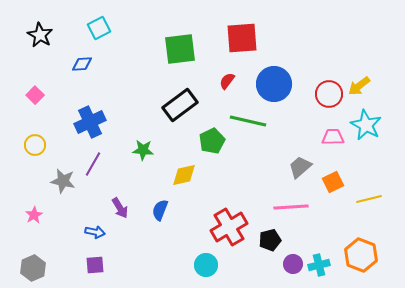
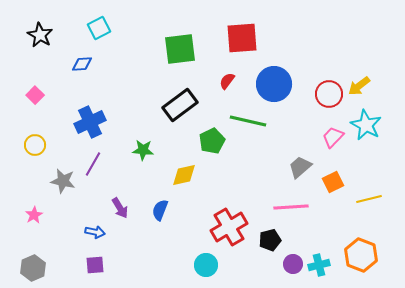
pink trapezoid: rotated 45 degrees counterclockwise
